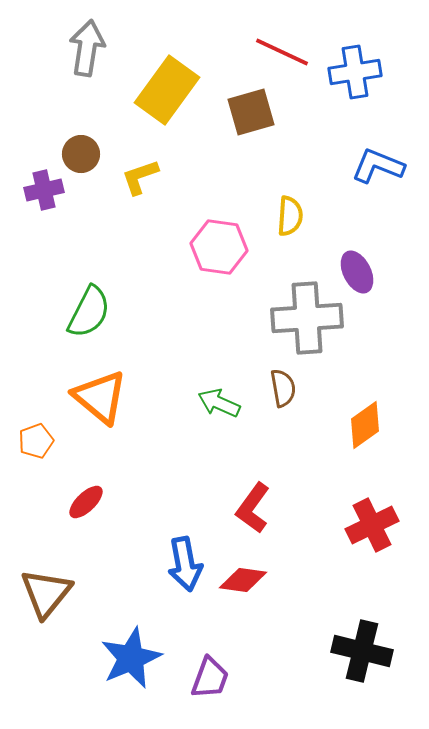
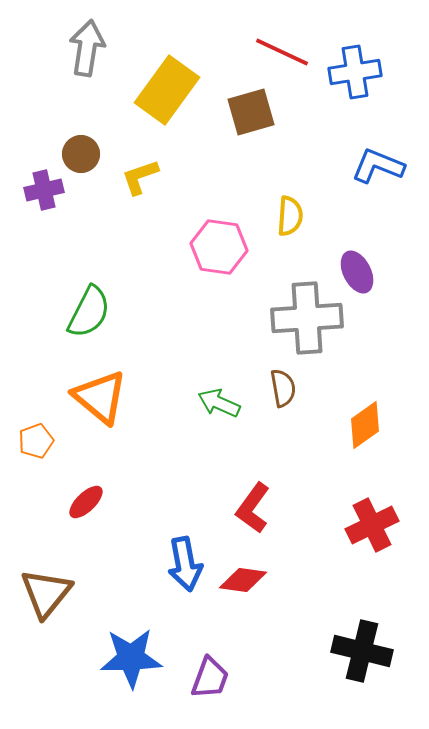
blue star: rotated 22 degrees clockwise
